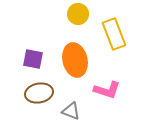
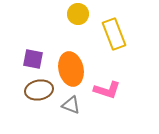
orange ellipse: moved 4 px left, 9 px down
brown ellipse: moved 3 px up
gray triangle: moved 6 px up
